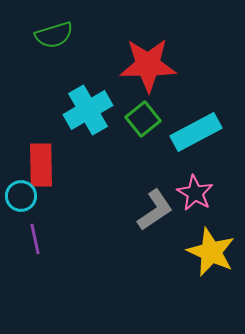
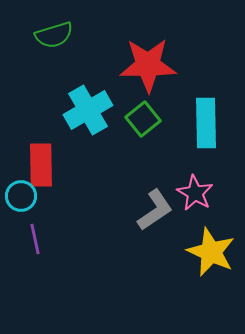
cyan rectangle: moved 10 px right, 9 px up; rotated 63 degrees counterclockwise
